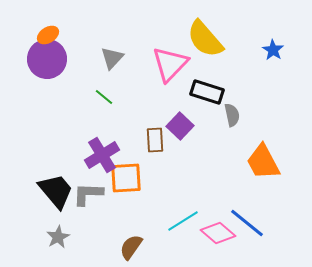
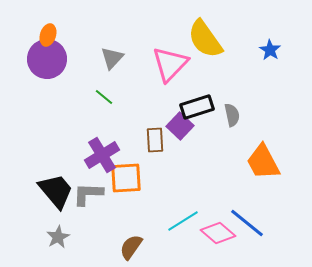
orange ellipse: rotated 40 degrees counterclockwise
yellow semicircle: rotated 6 degrees clockwise
blue star: moved 3 px left
black rectangle: moved 10 px left, 15 px down; rotated 36 degrees counterclockwise
